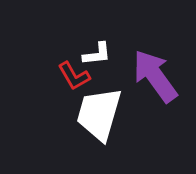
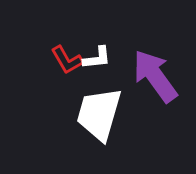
white L-shape: moved 4 px down
red L-shape: moved 7 px left, 16 px up
